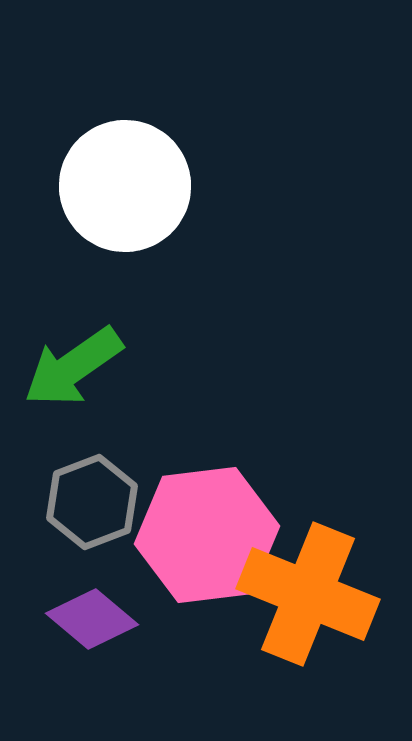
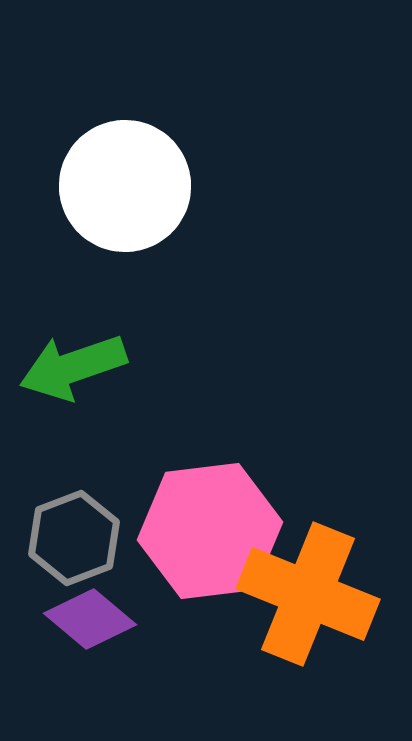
green arrow: rotated 16 degrees clockwise
gray hexagon: moved 18 px left, 36 px down
pink hexagon: moved 3 px right, 4 px up
purple diamond: moved 2 px left
